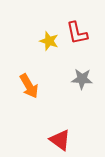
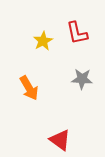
yellow star: moved 6 px left; rotated 24 degrees clockwise
orange arrow: moved 2 px down
